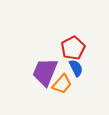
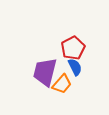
blue semicircle: moved 1 px left, 1 px up
purple trapezoid: rotated 8 degrees counterclockwise
